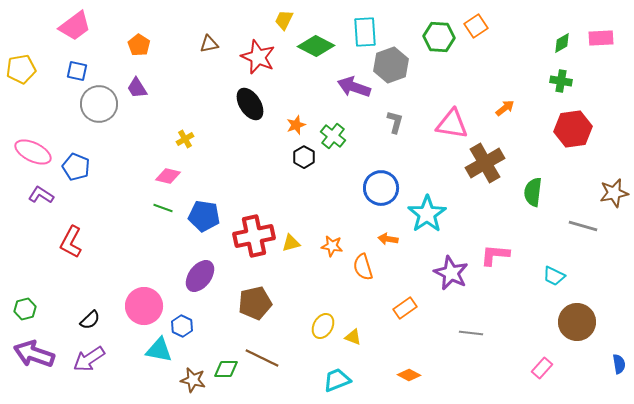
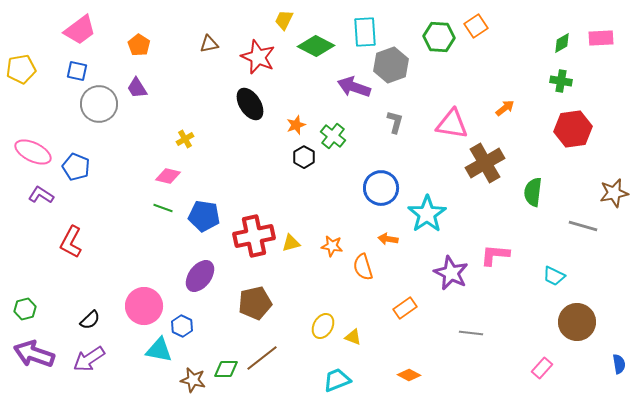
pink trapezoid at (75, 26): moved 5 px right, 4 px down
brown line at (262, 358): rotated 64 degrees counterclockwise
